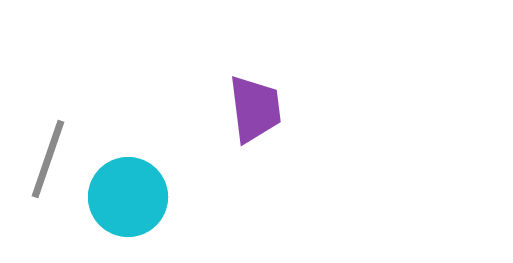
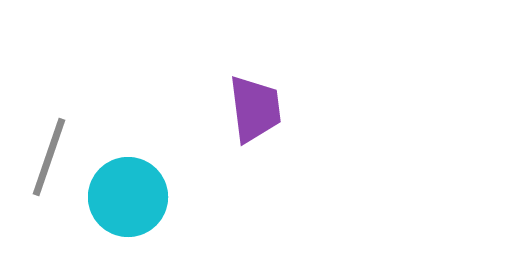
gray line: moved 1 px right, 2 px up
